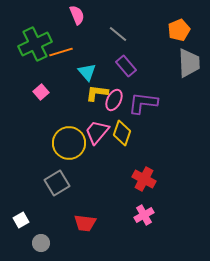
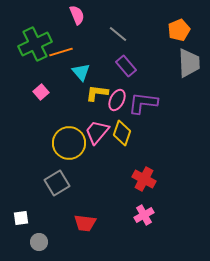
cyan triangle: moved 6 px left
pink ellipse: moved 3 px right
white square: moved 2 px up; rotated 21 degrees clockwise
gray circle: moved 2 px left, 1 px up
